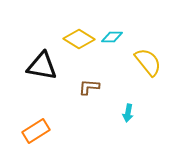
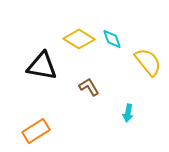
cyan diamond: moved 2 px down; rotated 70 degrees clockwise
brown L-shape: rotated 55 degrees clockwise
